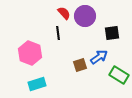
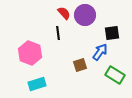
purple circle: moved 1 px up
blue arrow: moved 1 px right, 5 px up; rotated 18 degrees counterclockwise
green rectangle: moved 4 px left
